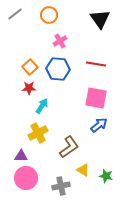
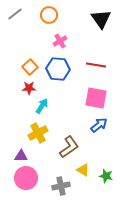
black triangle: moved 1 px right
red line: moved 1 px down
